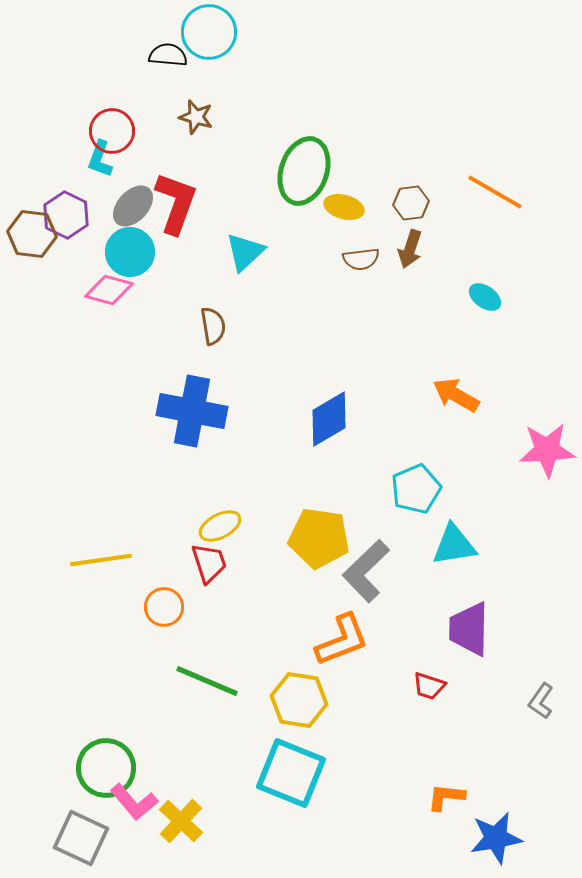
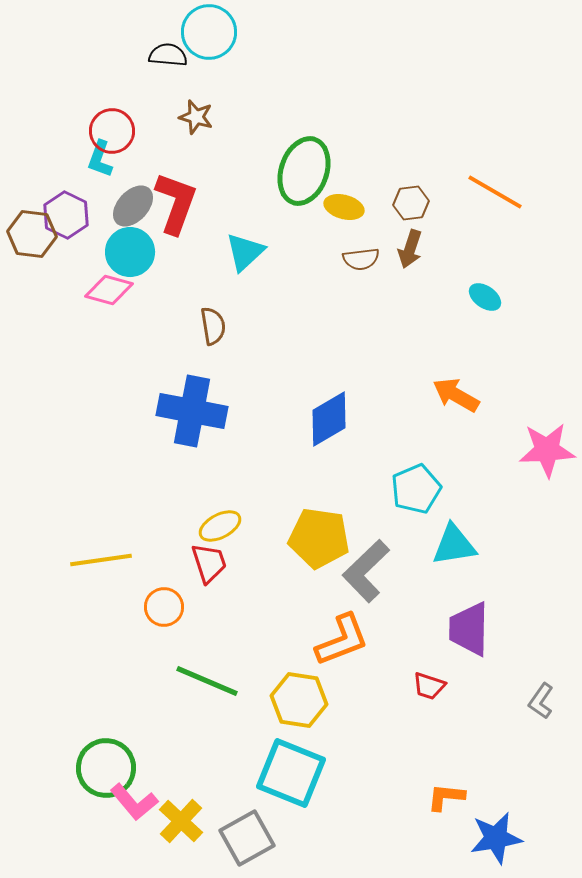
gray square at (81, 838): moved 166 px right; rotated 36 degrees clockwise
